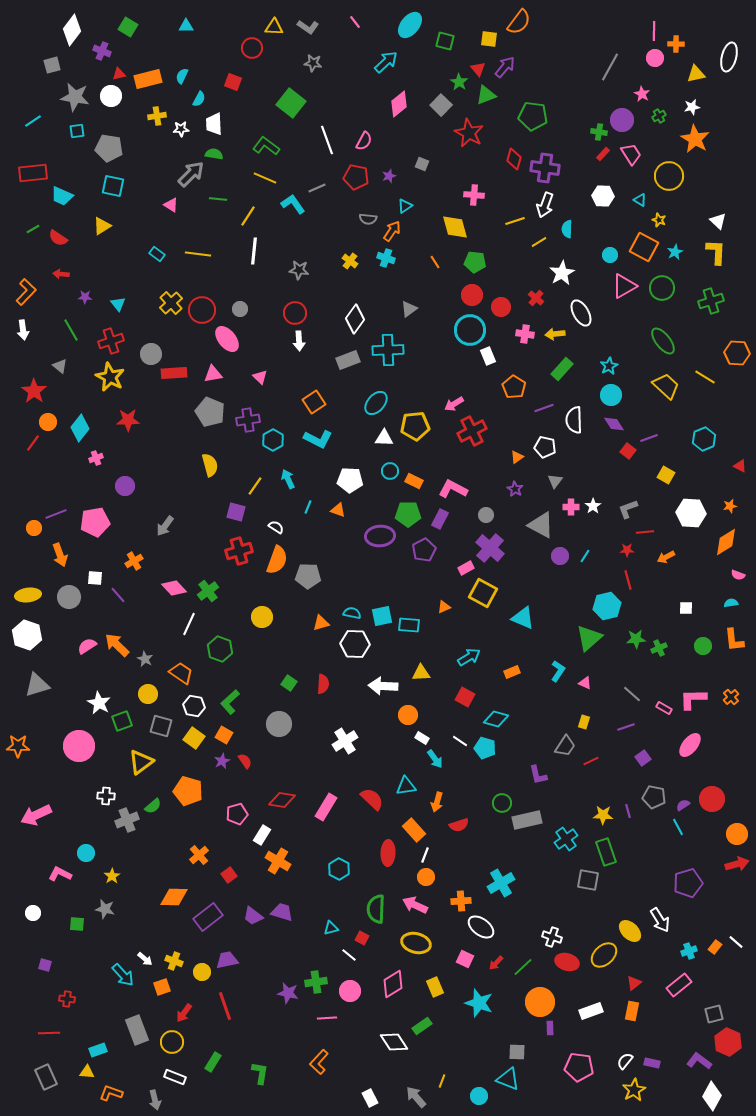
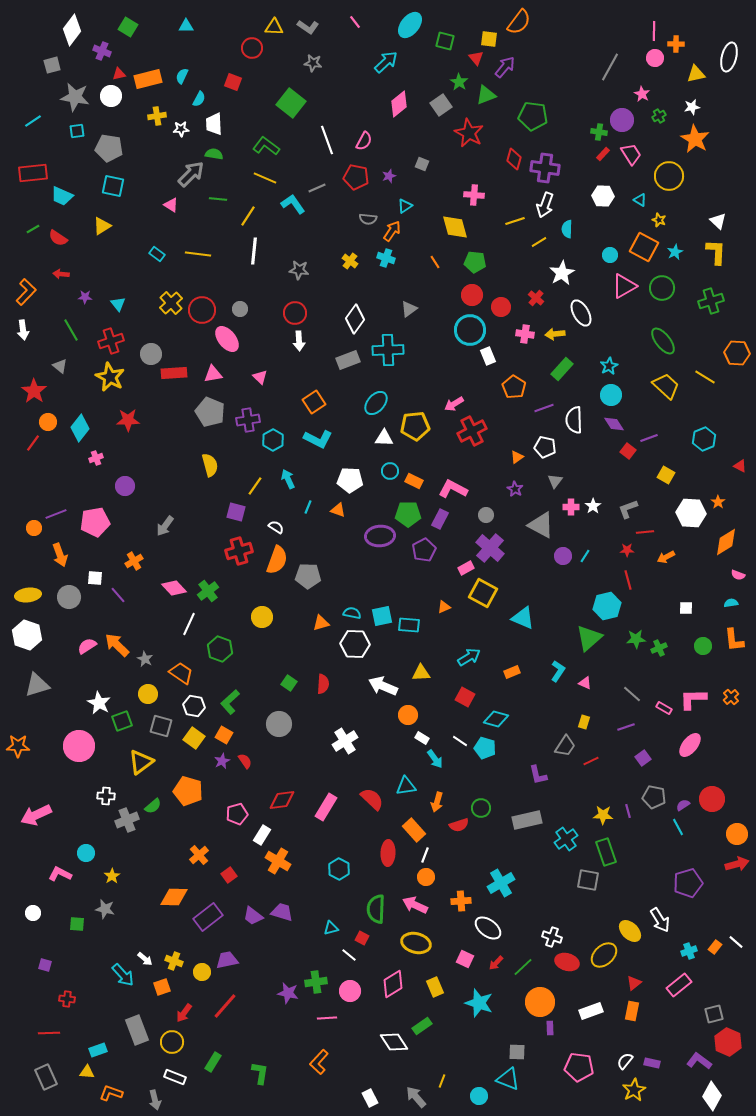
red triangle at (478, 69): moved 2 px left, 11 px up
gray square at (441, 105): rotated 10 degrees clockwise
orange star at (730, 506): moved 12 px left, 4 px up; rotated 24 degrees counterclockwise
purple circle at (560, 556): moved 3 px right
white arrow at (383, 686): rotated 20 degrees clockwise
red diamond at (282, 800): rotated 16 degrees counterclockwise
green circle at (502, 803): moved 21 px left, 5 px down
white ellipse at (481, 927): moved 7 px right, 1 px down
red line at (225, 1006): rotated 60 degrees clockwise
